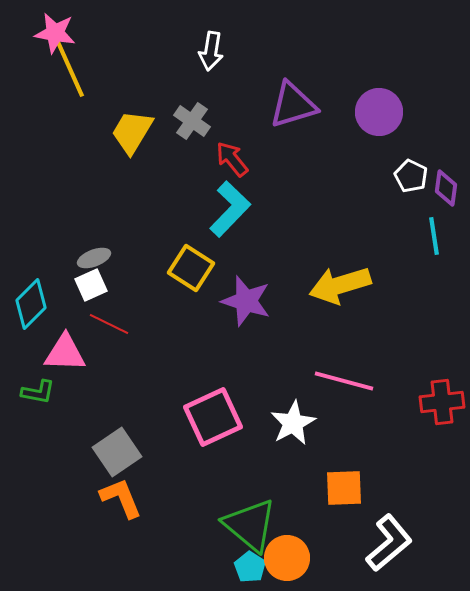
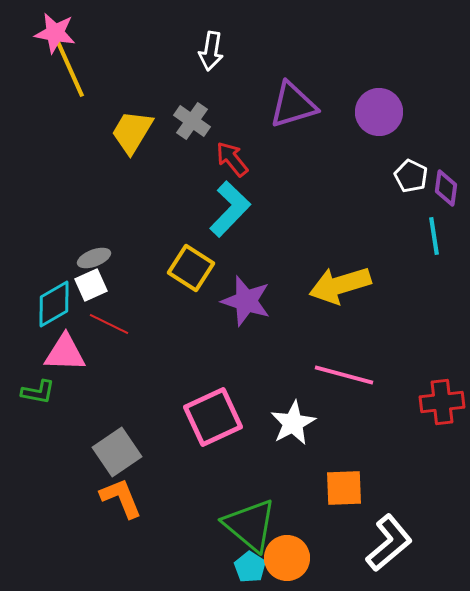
cyan diamond: moved 23 px right; rotated 15 degrees clockwise
pink line: moved 6 px up
